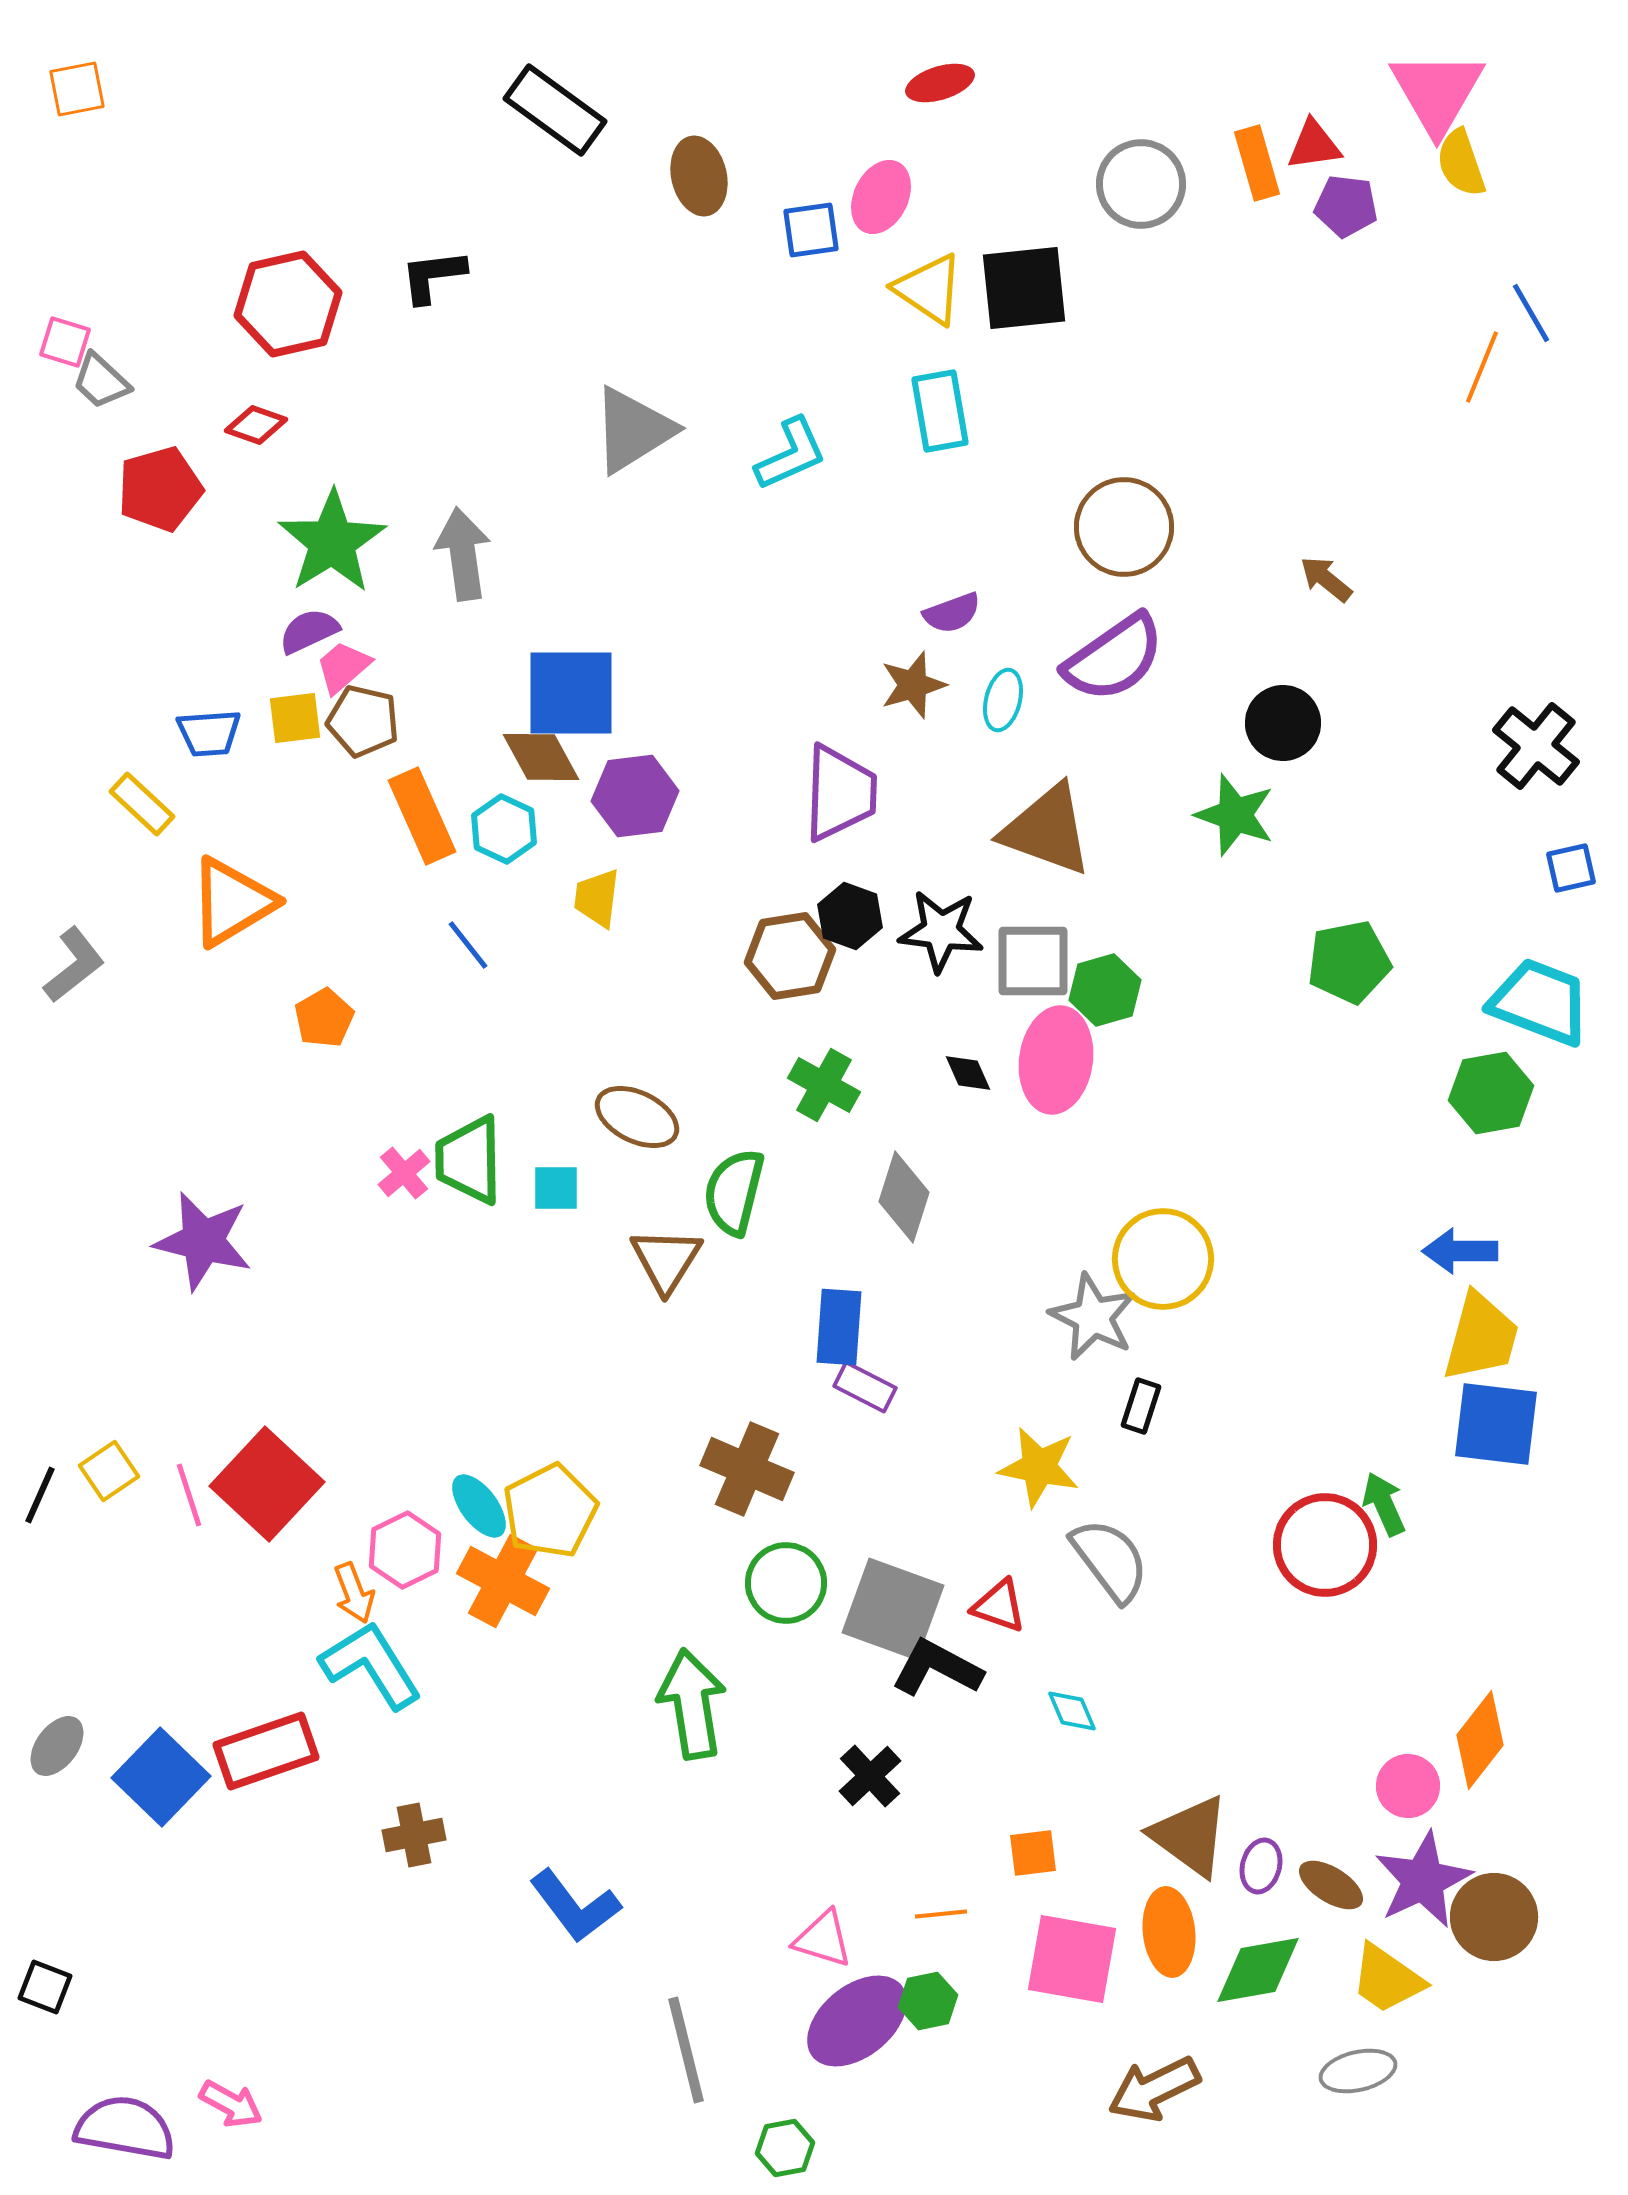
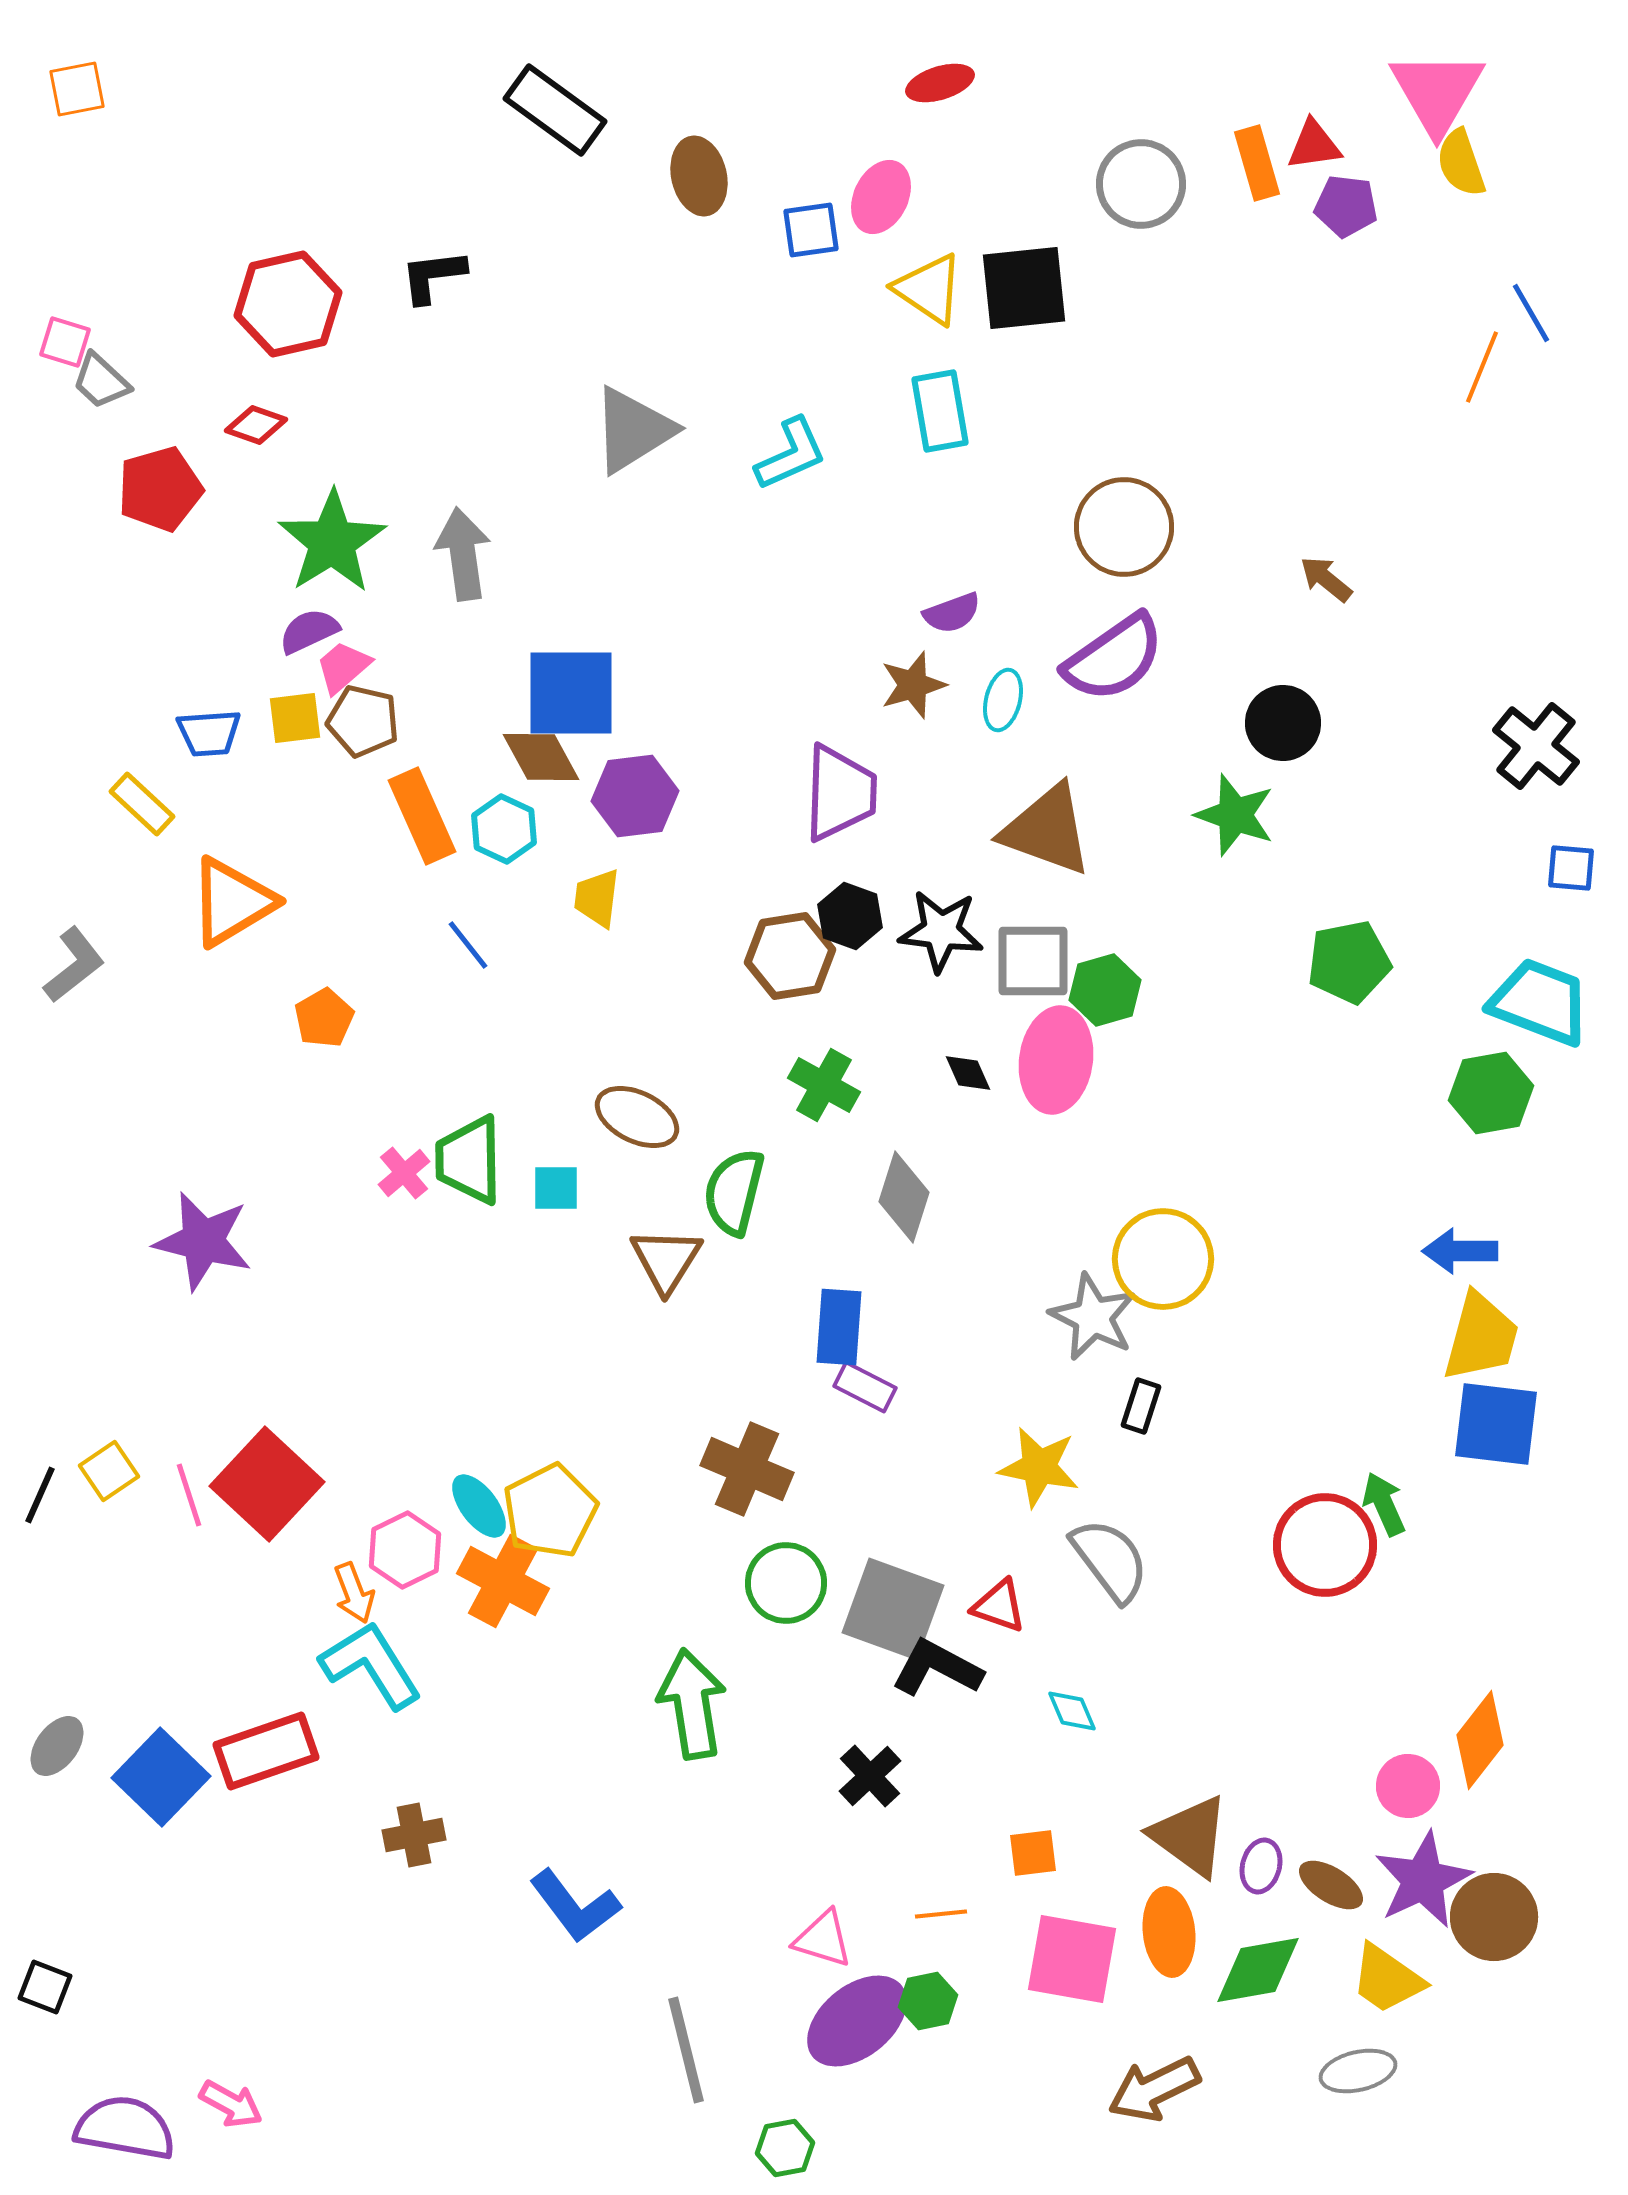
blue square at (1571, 868): rotated 18 degrees clockwise
